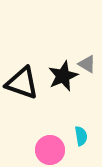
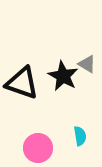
black star: rotated 20 degrees counterclockwise
cyan semicircle: moved 1 px left
pink circle: moved 12 px left, 2 px up
